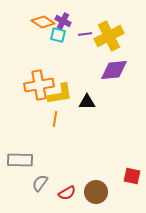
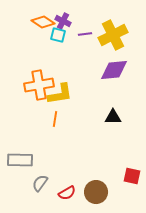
yellow cross: moved 4 px right, 1 px up
black triangle: moved 26 px right, 15 px down
